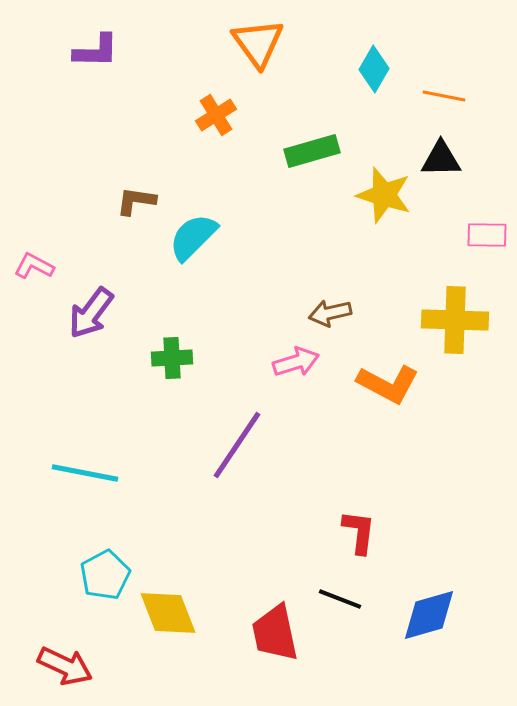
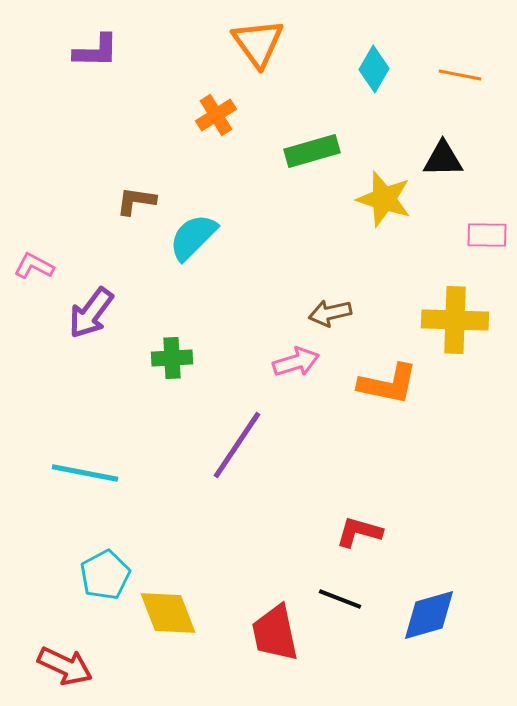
orange line: moved 16 px right, 21 px up
black triangle: moved 2 px right
yellow star: moved 4 px down
orange L-shape: rotated 16 degrees counterclockwise
red L-shape: rotated 81 degrees counterclockwise
